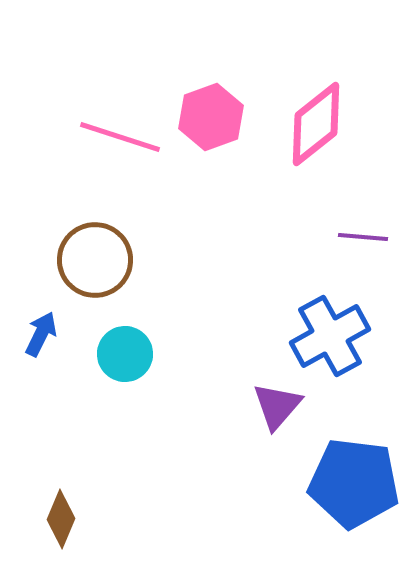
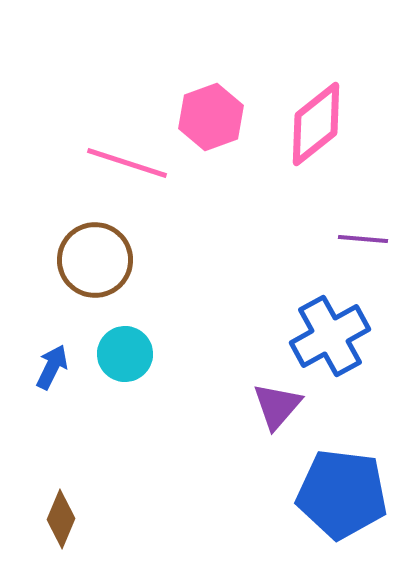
pink line: moved 7 px right, 26 px down
purple line: moved 2 px down
blue arrow: moved 11 px right, 33 px down
blue pentagon: moved 12 px left, 11 px down
